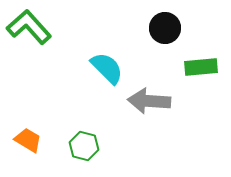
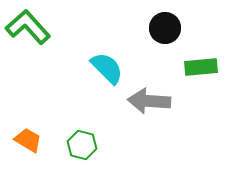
green L-shape: moved 1 px left
green hexagon: moved 2 px left, 1 px up
